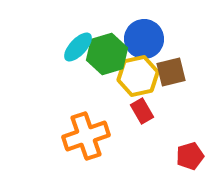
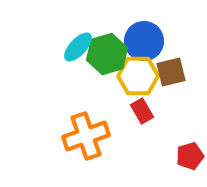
blue circle: moved 2 px down
yellow hexagon: rotated 12 degrees clockwise
